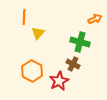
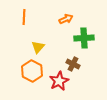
orange arrow: moved 29 px left
yellow triangle: moved 14 px down
green cross: moved 4 px right, 4 px up; rotated 18 degrees counterclockwise
